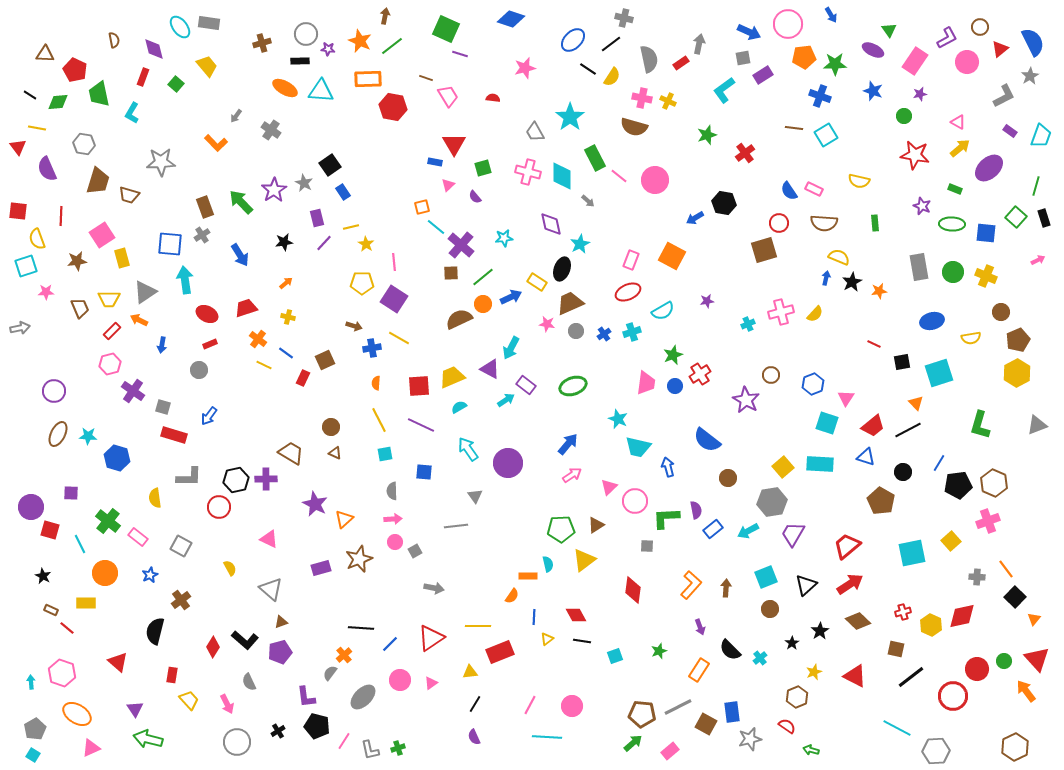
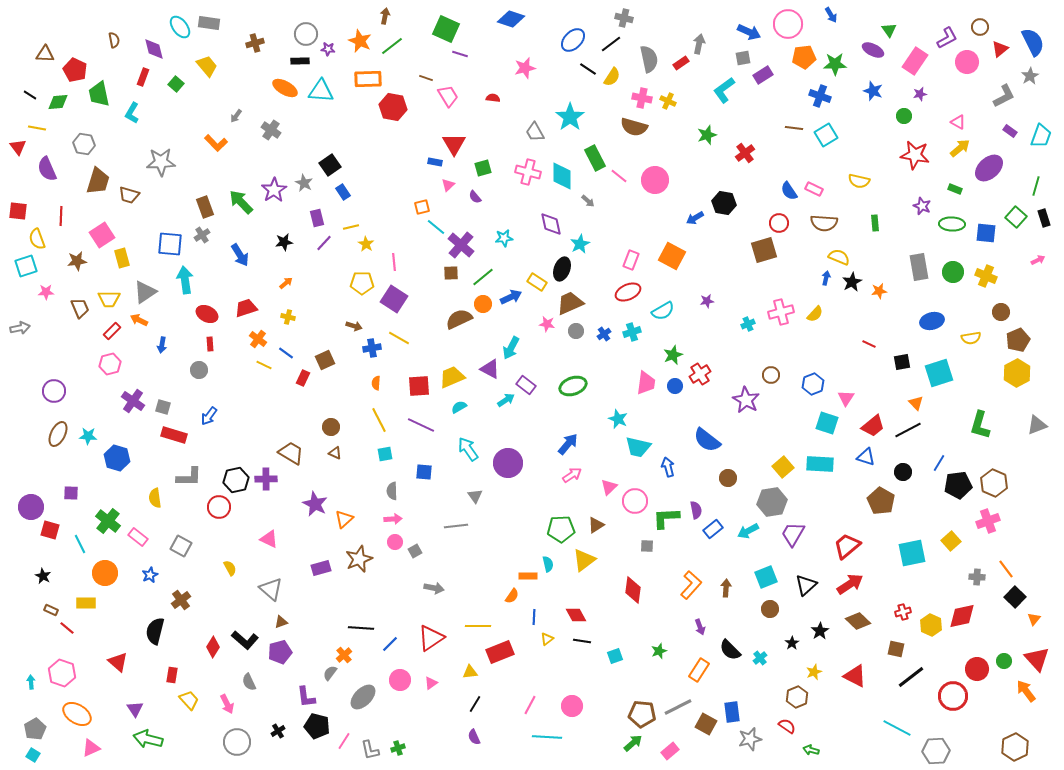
brown cross at (262, 43): moved 7 px left
red rectangle at (210, 344): rotated 72 degrees counterclockwise
red line at (874, 344): moved 5 px left
purple cross at (133, 391): moved 10 px down
